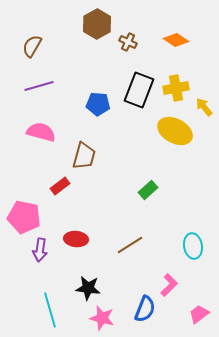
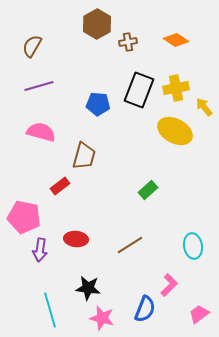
brown cross: rotated 36 degrees counterclockwise
